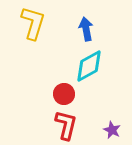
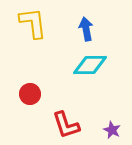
yellow L-shape: rotated 24 degrees counterclockwise
cyan diamond: moved 1 px right, 1 px up; rotated 28 degrees clockwise
red circle: moved 34 px left
red L-shape: rotated 148 degrees clockwise
